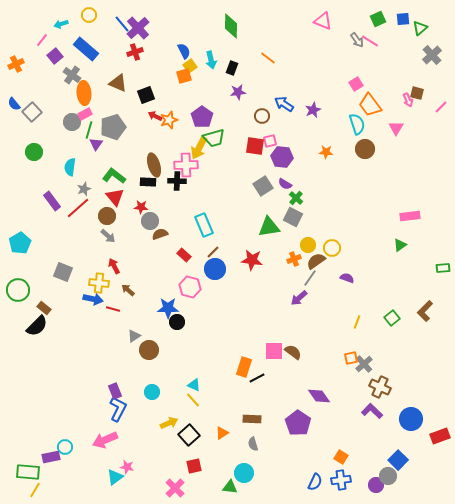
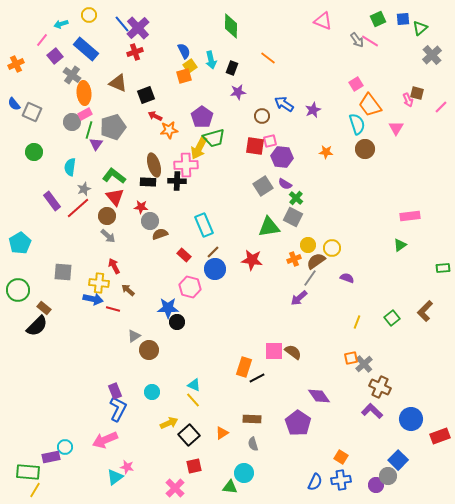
gray square at (32, 112): rotated 24 degrees counterclockwise
orange star at (169, 120): moved 10 px down; rotated 12 degrees clockwise
gray square at (63, 272): rotated 18 degrees counterclockwise
